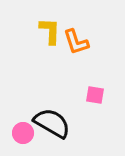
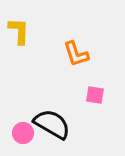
yellow L-shape: moved 31 px left
orange L-shape: moved 12 px down
black semicircle: moved 1 px down
